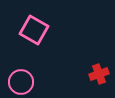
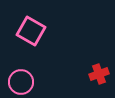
pink square: moved 3 px left, 1 px down
